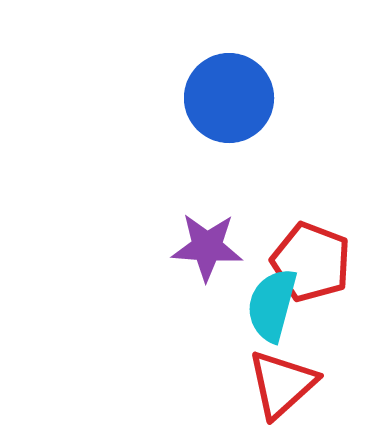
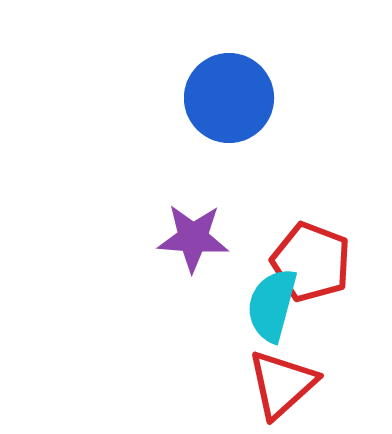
purple star: moved 14 px left, 9 px up
